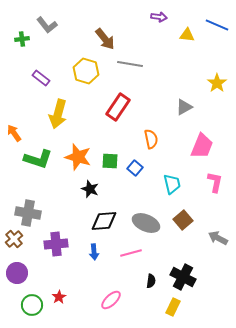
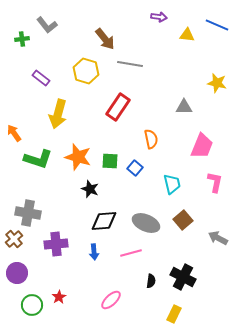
yellow star: rotated 24 degrees counterclockwise
gray triangle: rotated 30 degrees clockwise
yellow rectangle: moved 1 px right, 7 px down
